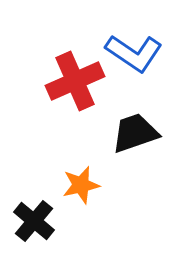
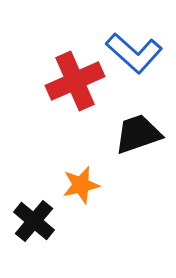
blue L-shape: rotated 8 degrees clockwise
black trapezoid: moved 3 px right, 1 px down
